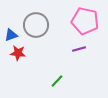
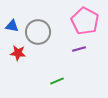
pink pentagon: rotated 16 degrees clockwise
gray circle: moved 2 px right, 7 px down
blue triangle: moved 1 px right, 9 px up; rotated 32 degrees clockwise
green line: rotated 24 degrees clockwise
